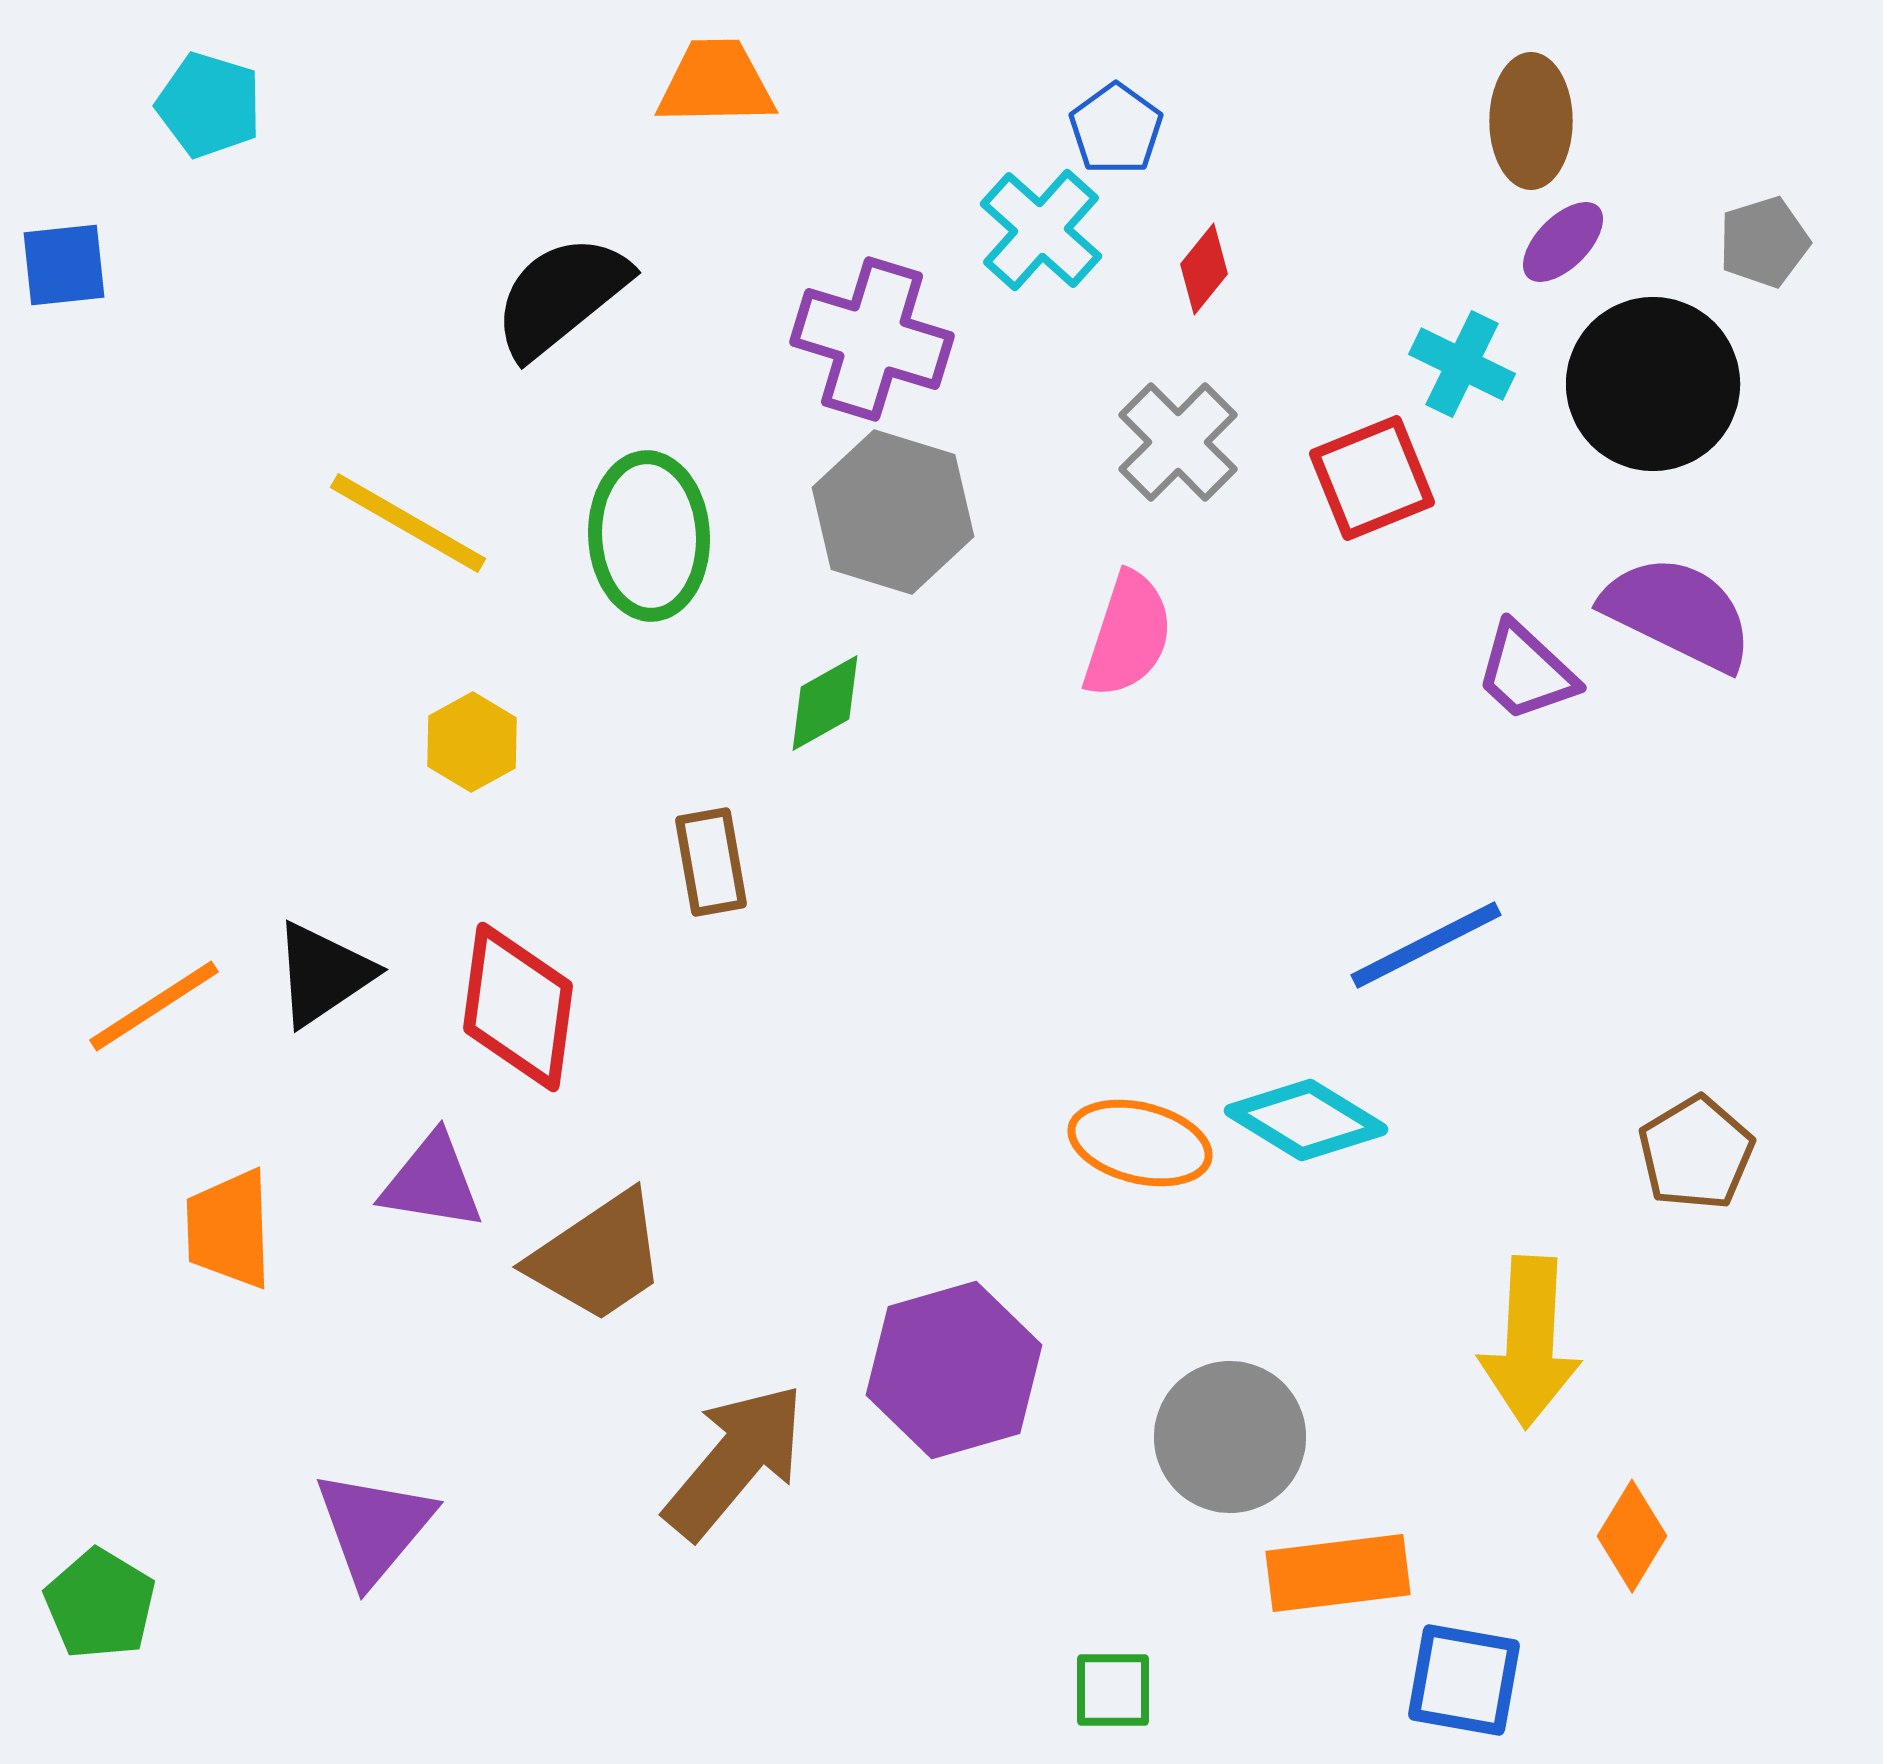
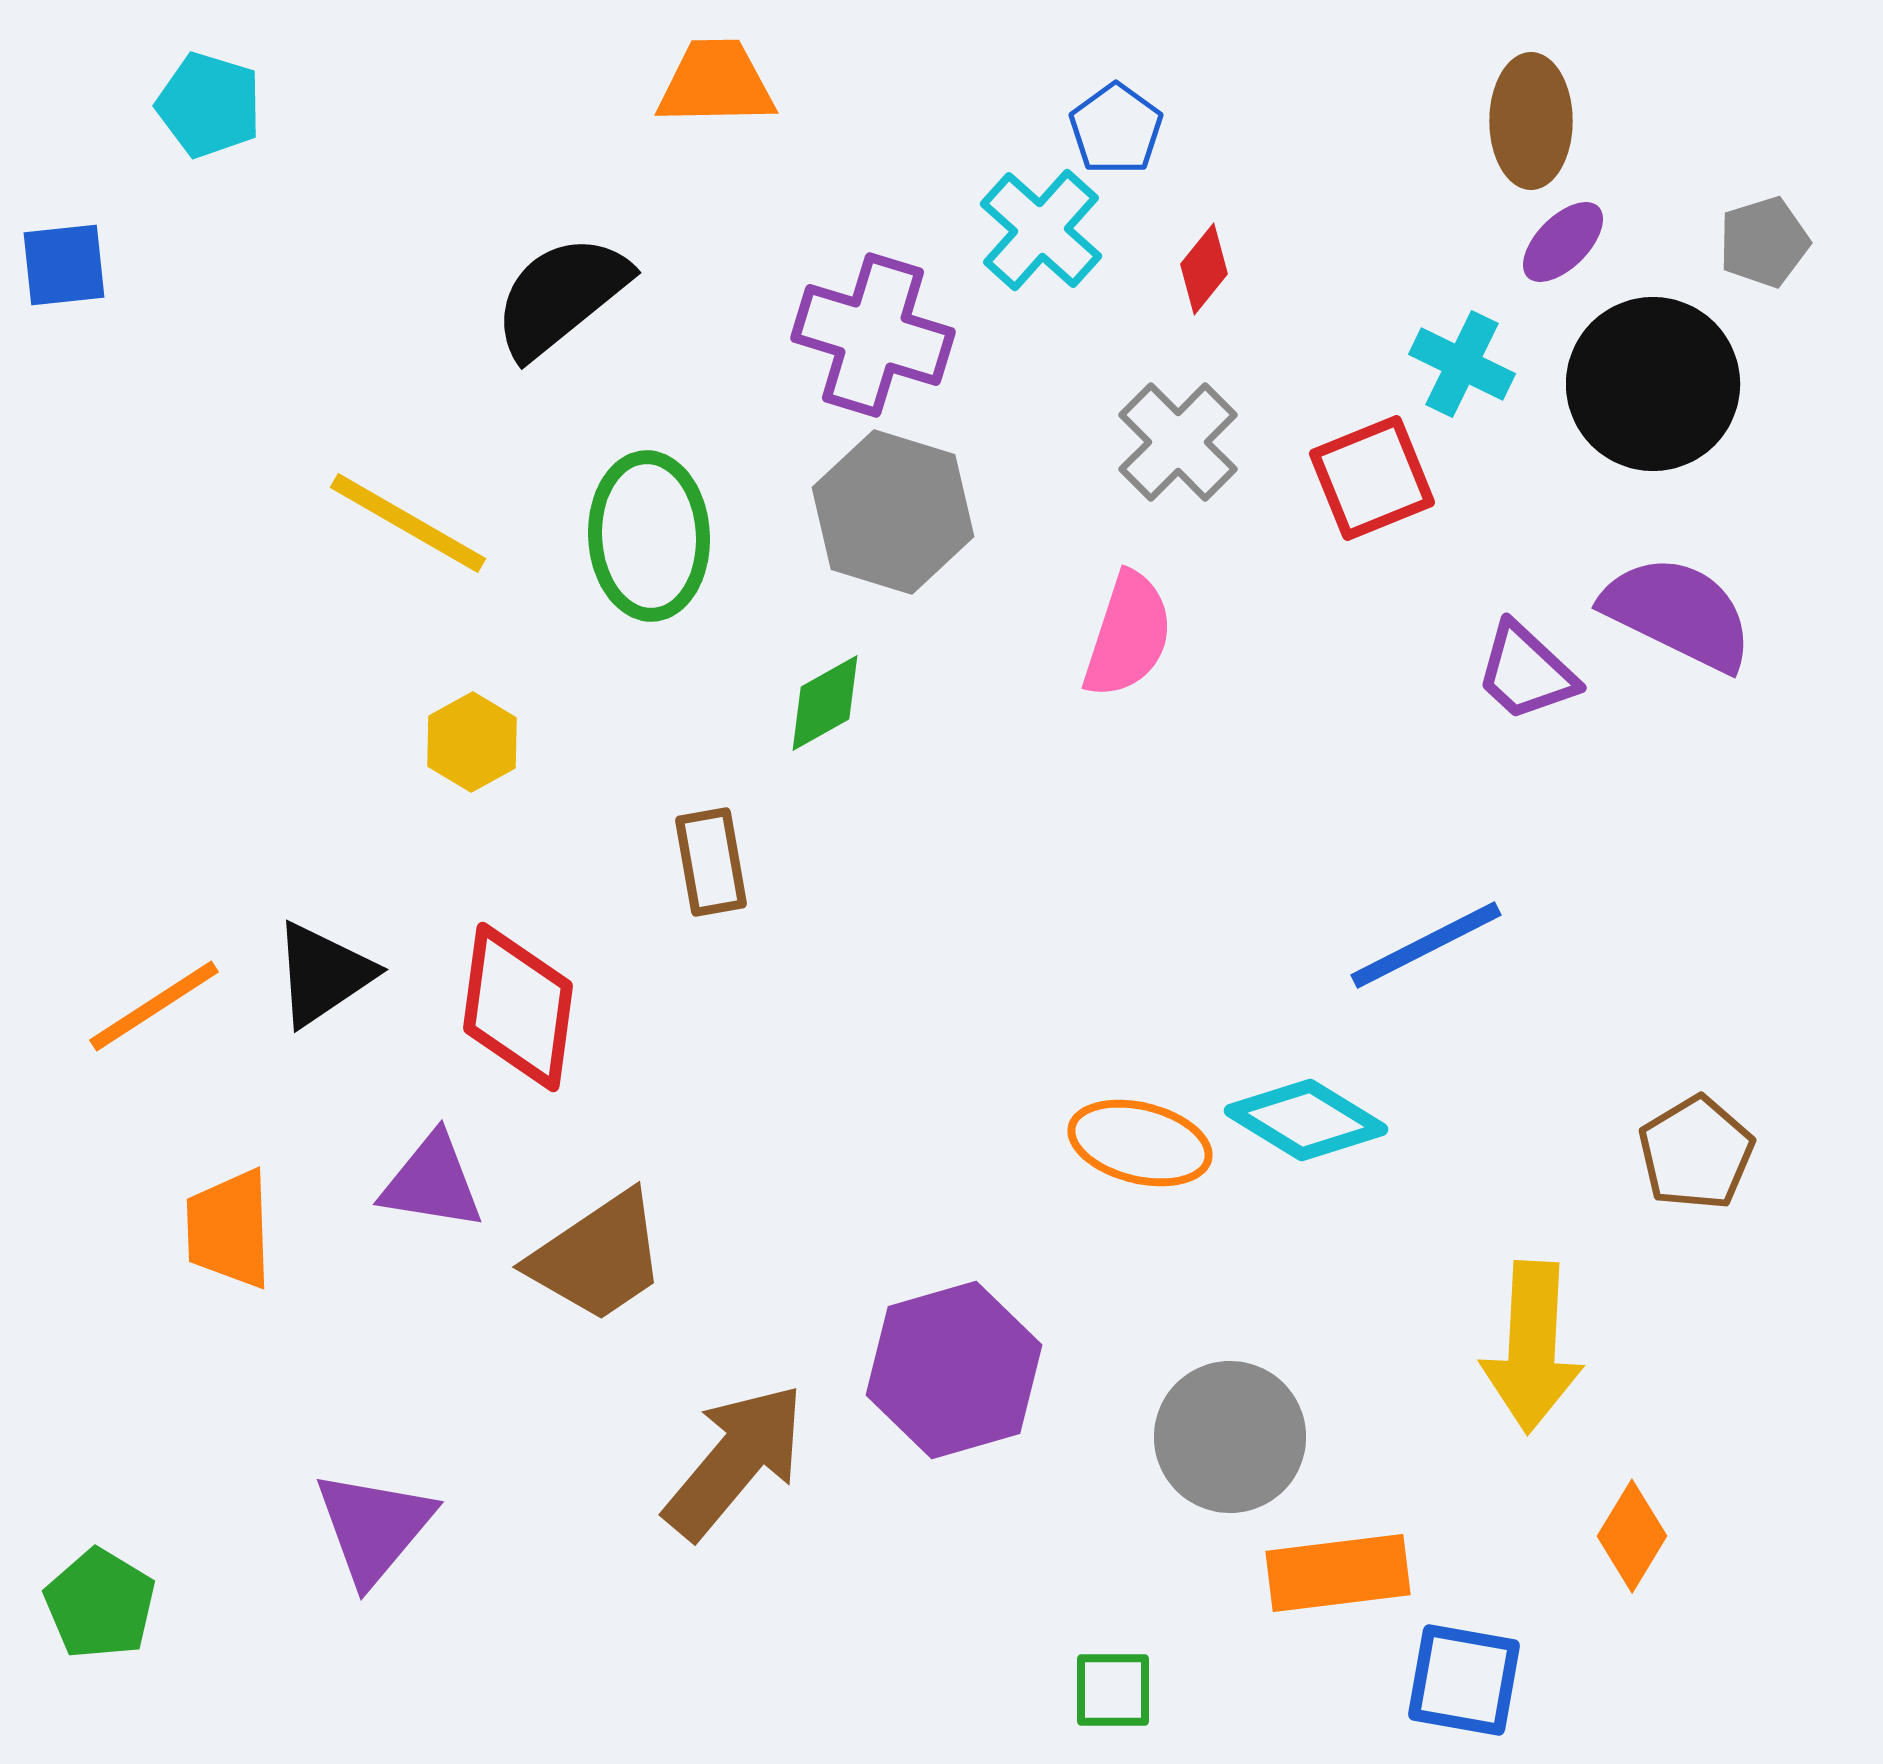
purple cross at (872, 339): moved 1 px right, 4 px up
yellow arrow at (1530, 1342): moved 2 px right, 5 px down
